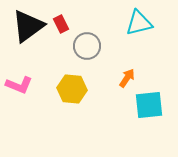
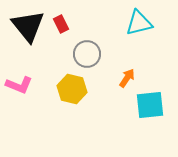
black triangle: rotated 33 degrees counterclockwise
gray circle: moved 8 px down
yellow hexagon: rotated 8 degrees clockwise
cyan square: moved 1 px right
